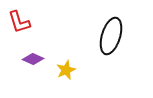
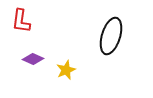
red L-shape: moved 2 px right, 1 px up; rotated 25 degrees clockwise
